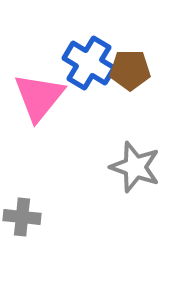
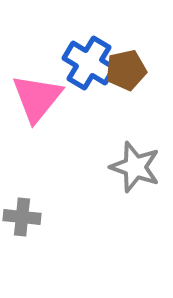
brown pentagon: moved 4 px left; rotated 12 degrees counterclockwise
pink triangle: moved 2 px left, 1 px down
